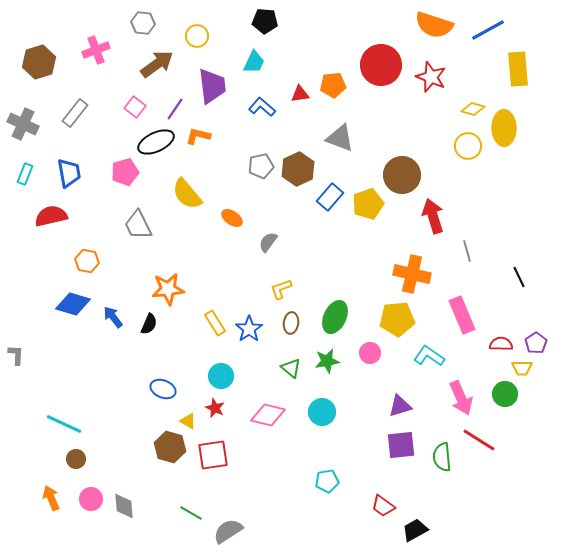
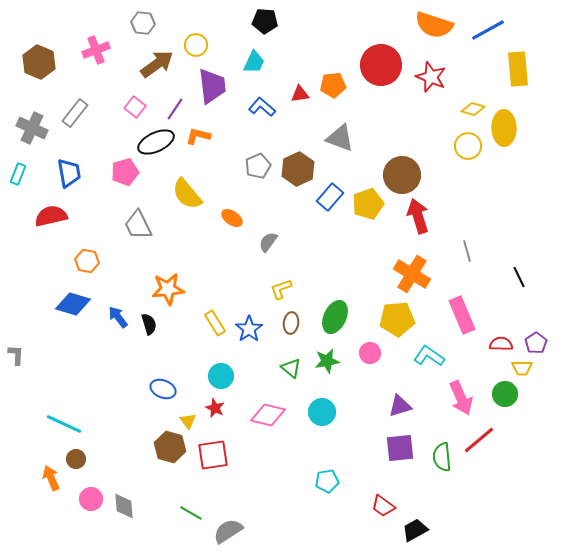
yellow circle at (197, 36): moved 1 px left, 9 px down
brown hexagon at (39, 62): rotated 20 degrees counterclockwise
gray cross at (23, 124): moved 9 px right, 4 px down
gray pentagon at (261, 166): moved 3 px left; rotated 10 degrees counterclockwise
cyan rectangle at (25, 174): moved 7 px left
red arrow at (433, 216): moved 15 px left
orange cross at (412, 274): rotated 18 degrees clockwise
blue arrow at (113, 317): moved 5 px right
black semicircle at (149, 324): rotated 40 degrees counterclockwise
yellow triangle at (188, 421): rotated 24 degrees clockwise
red line at (479, 440): rotated 72 degrees counterclockwise
purple square at (401, 445): moved 1 px left, 3 px down
orange arrow at (51, 498): moved 20 px up
